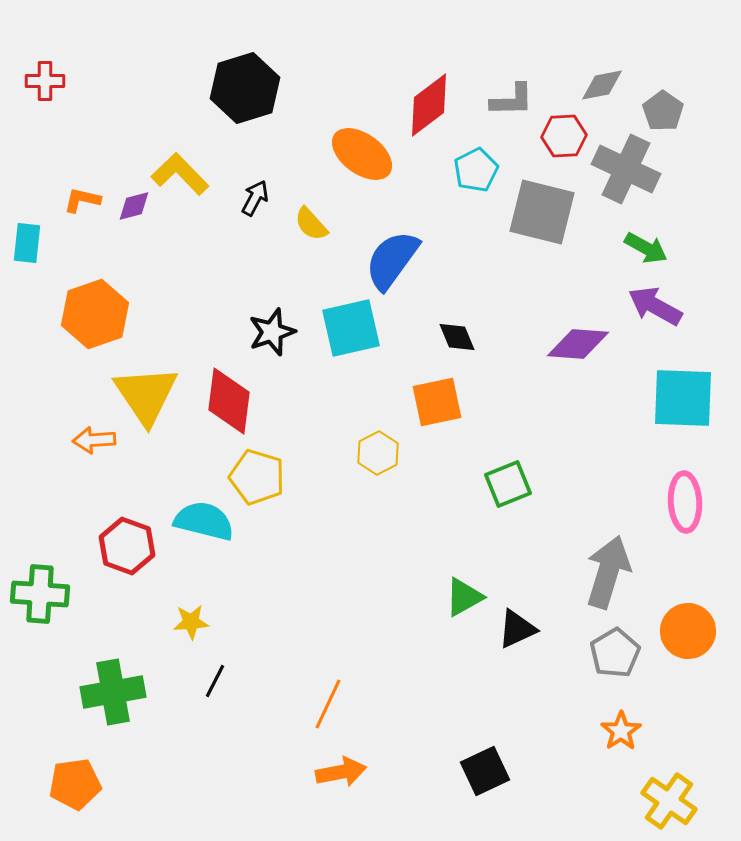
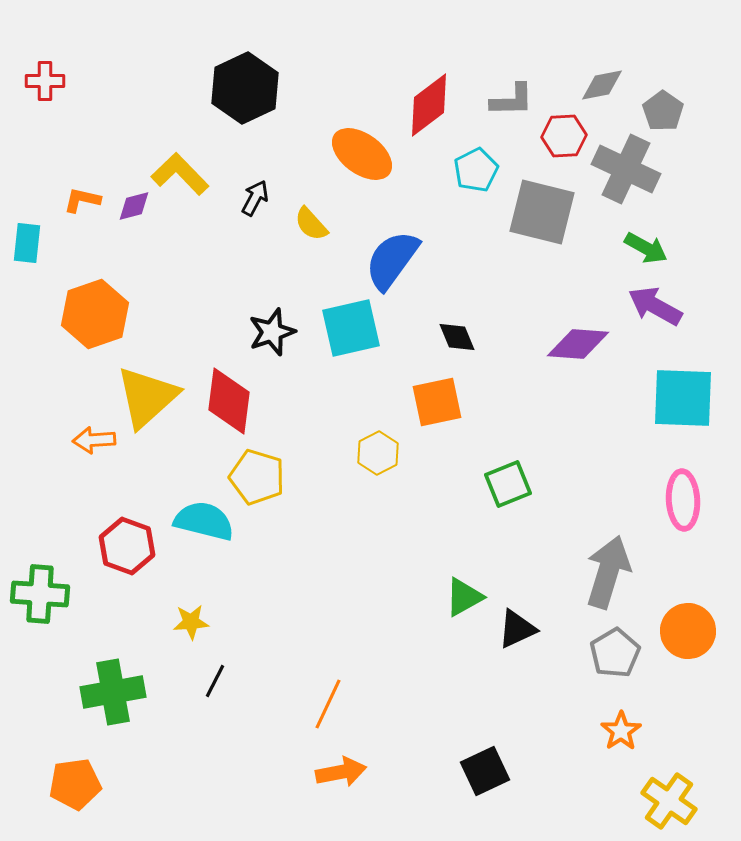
black hexagon at (245, 88): rotated 8 degrees counterclockwise
yellow triangle at (146, 395): moved 1 px right, 2 px down; rotated 22 degrees clockwise
pink ellipse at (685, 502): moved 2 px left, 2 px up
